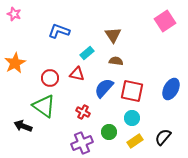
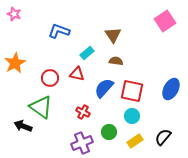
green triangle: moved 3 px left, 1 px down
cyan circle: moved 2 px up
